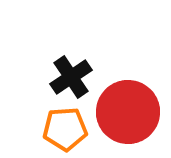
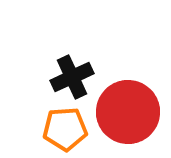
black cross: moved 1 px right; rotated 9 degrees clockwise
